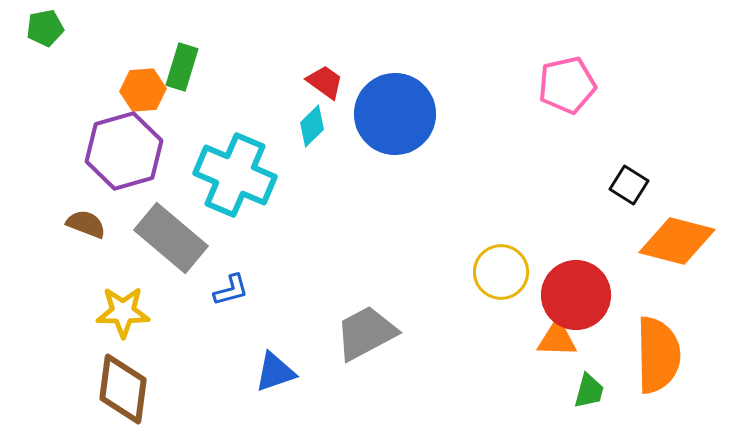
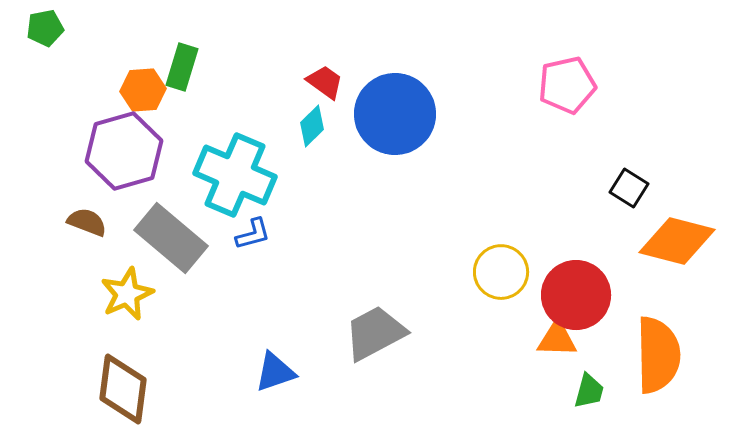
black square: moved 3 px down
brown semicircle: moved 1 px right, 2 px up
blue L-shape: moved 22 px right, 56 px up
yellow star: moved 4 px right, 18 px up; rotated 24 degrees counterclockwise
gray trapezoid: moved 9 px right
